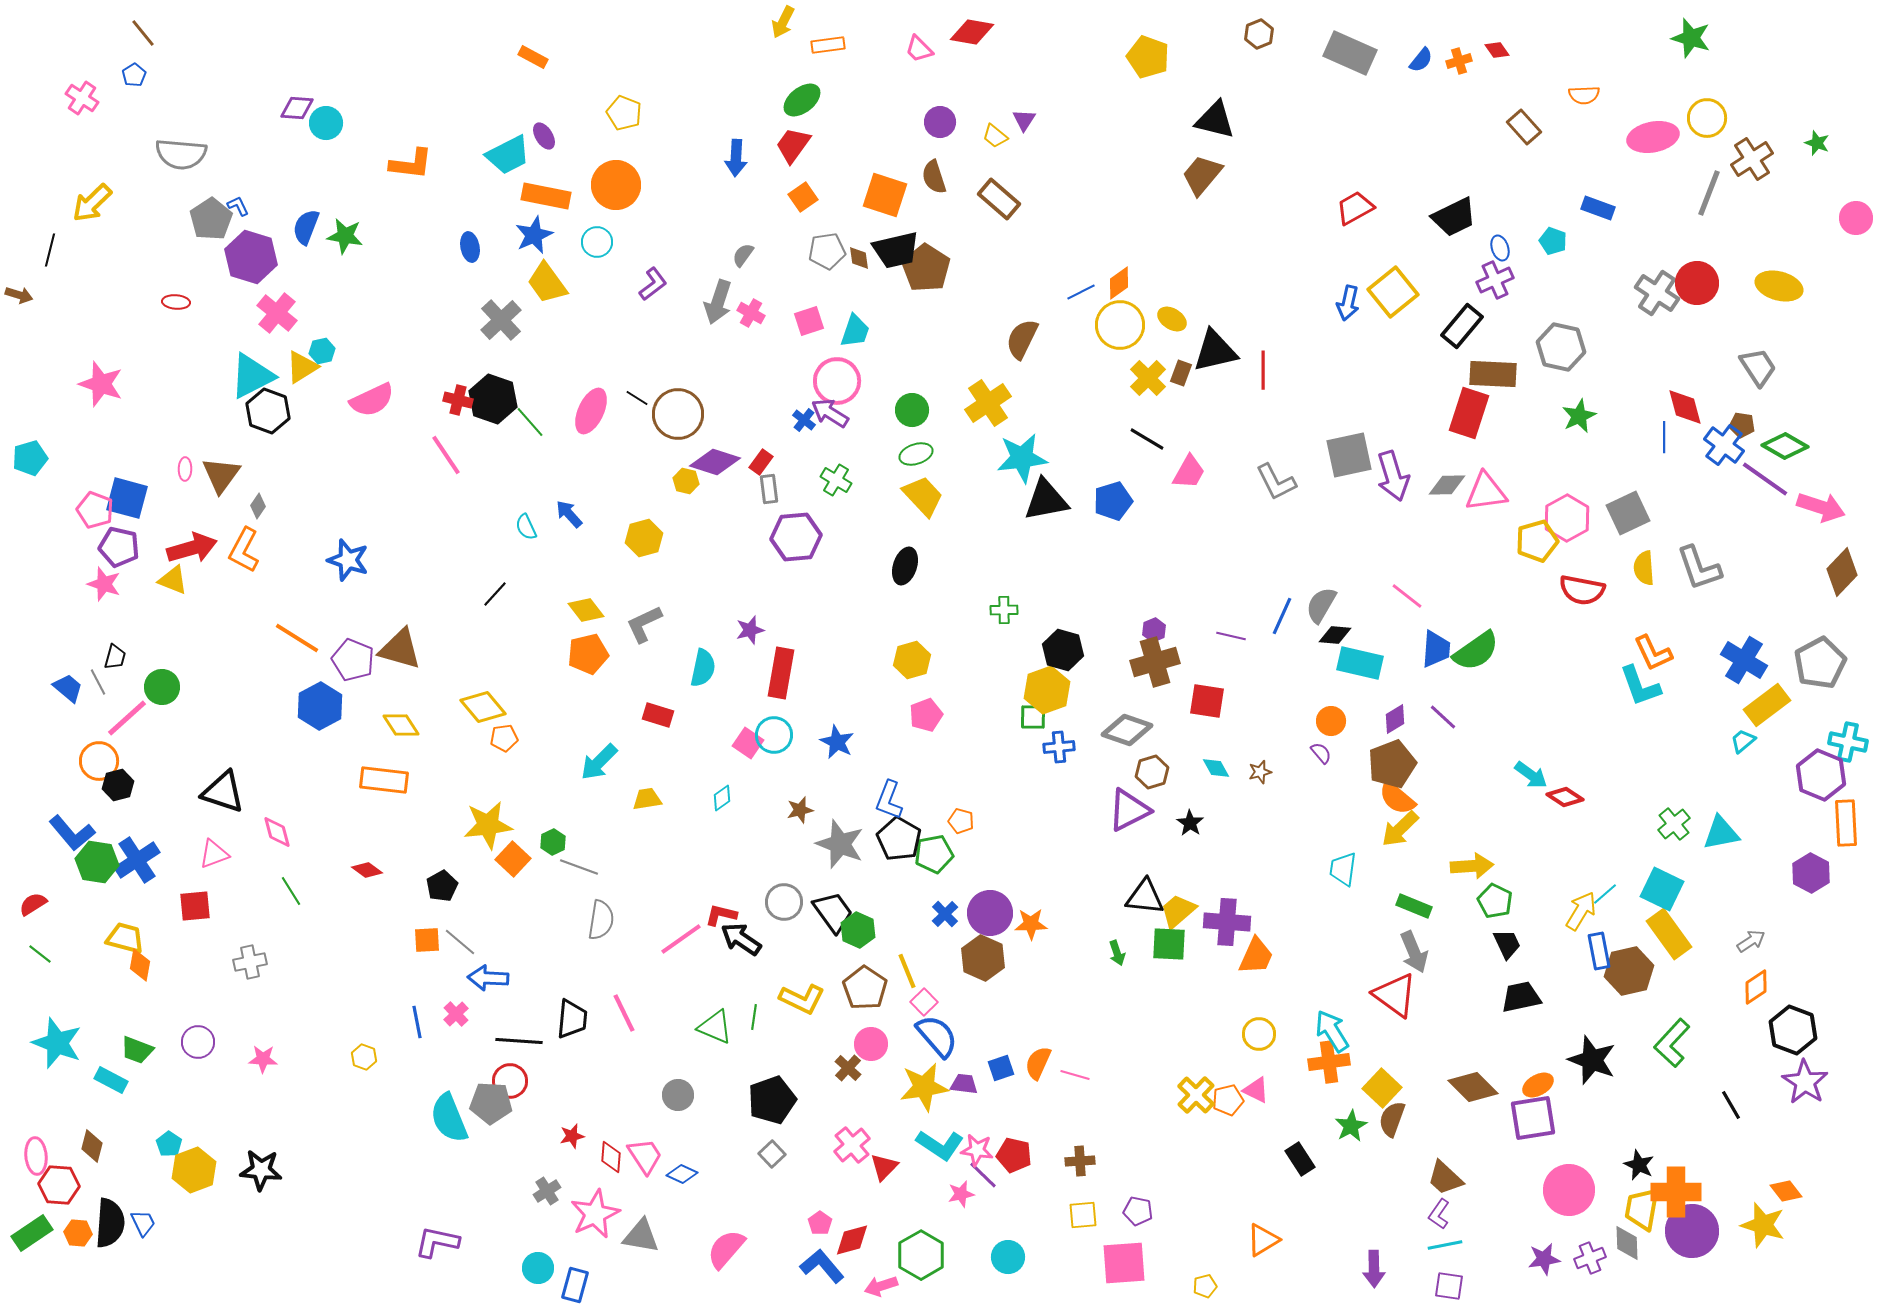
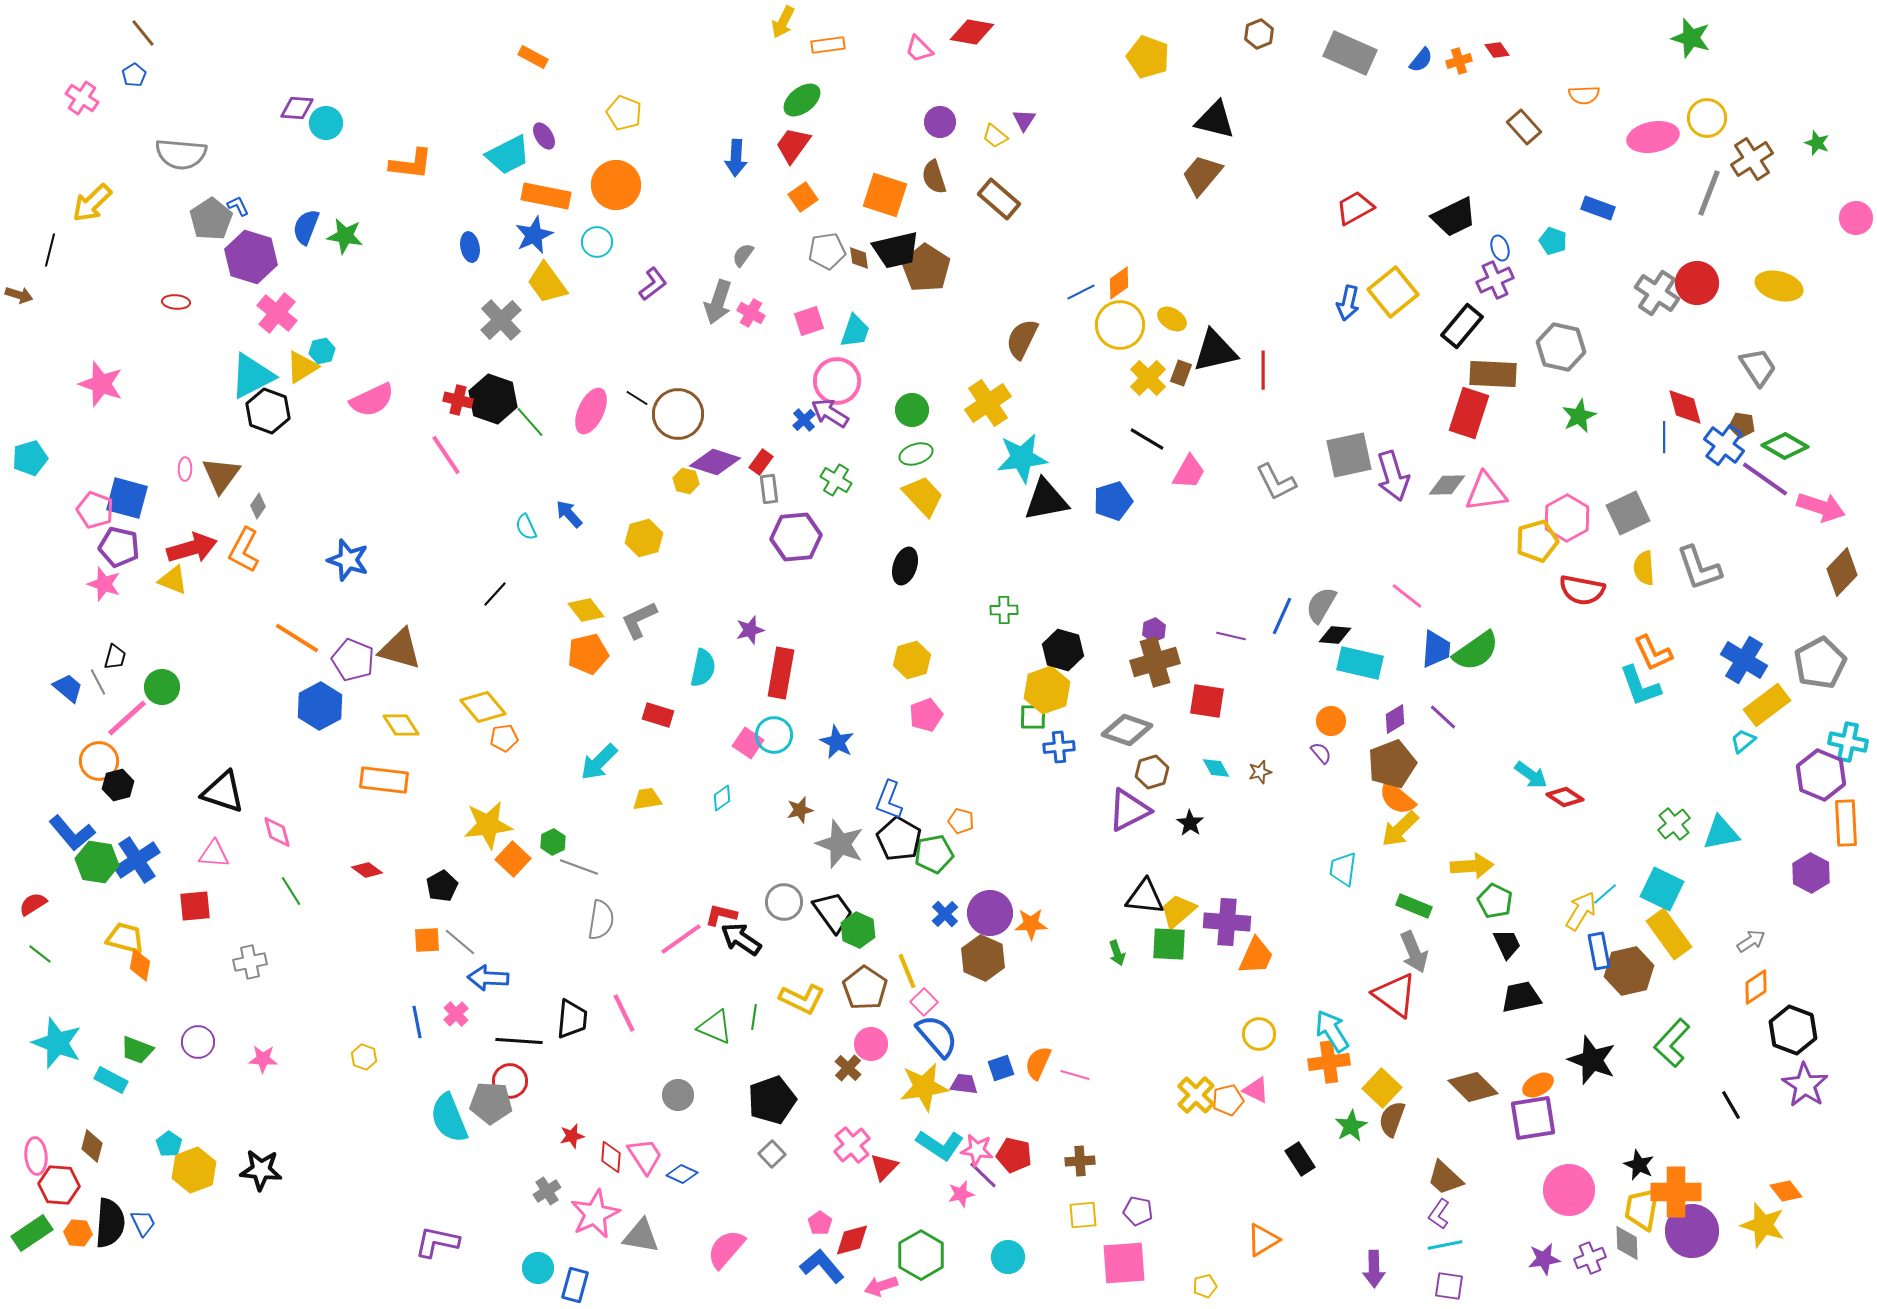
blue cross at (804, 420): rotated 10 degrees clockwise
gray L-shape at (644, 624): moved 5 px left, 4 px up
pink triangle at (214, 854): rotated 24 degrees clockwise
purple star at (1805, 1082): moved 3 px down
